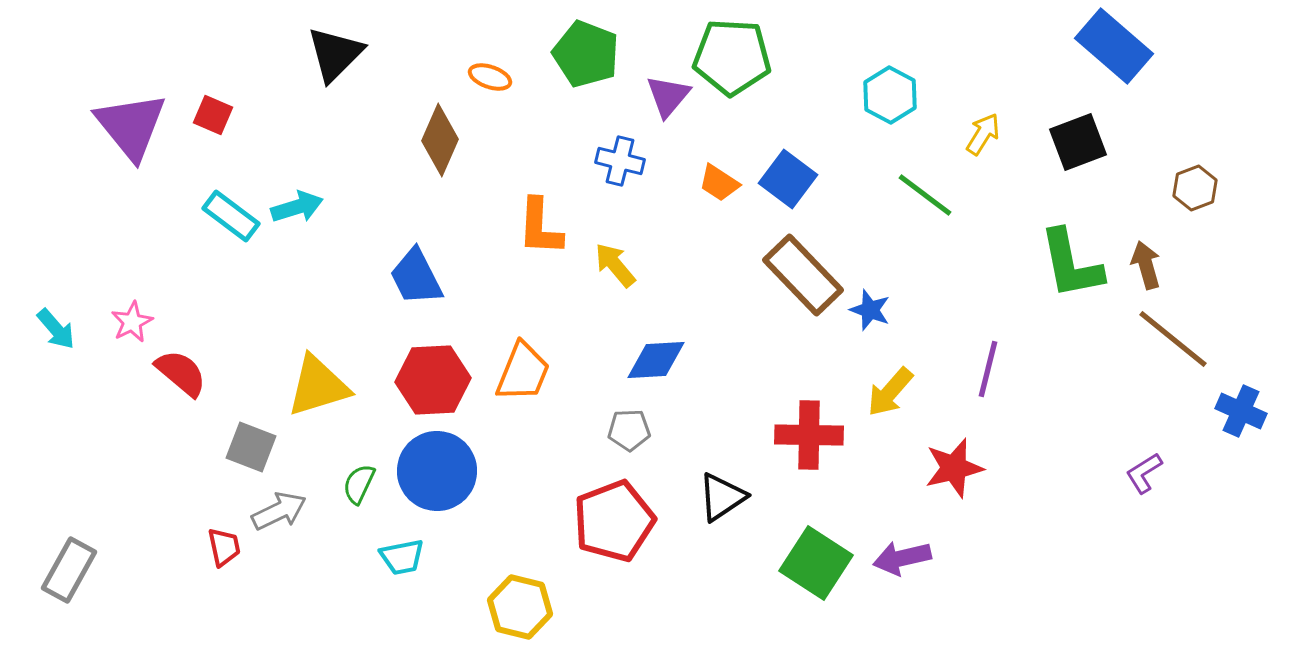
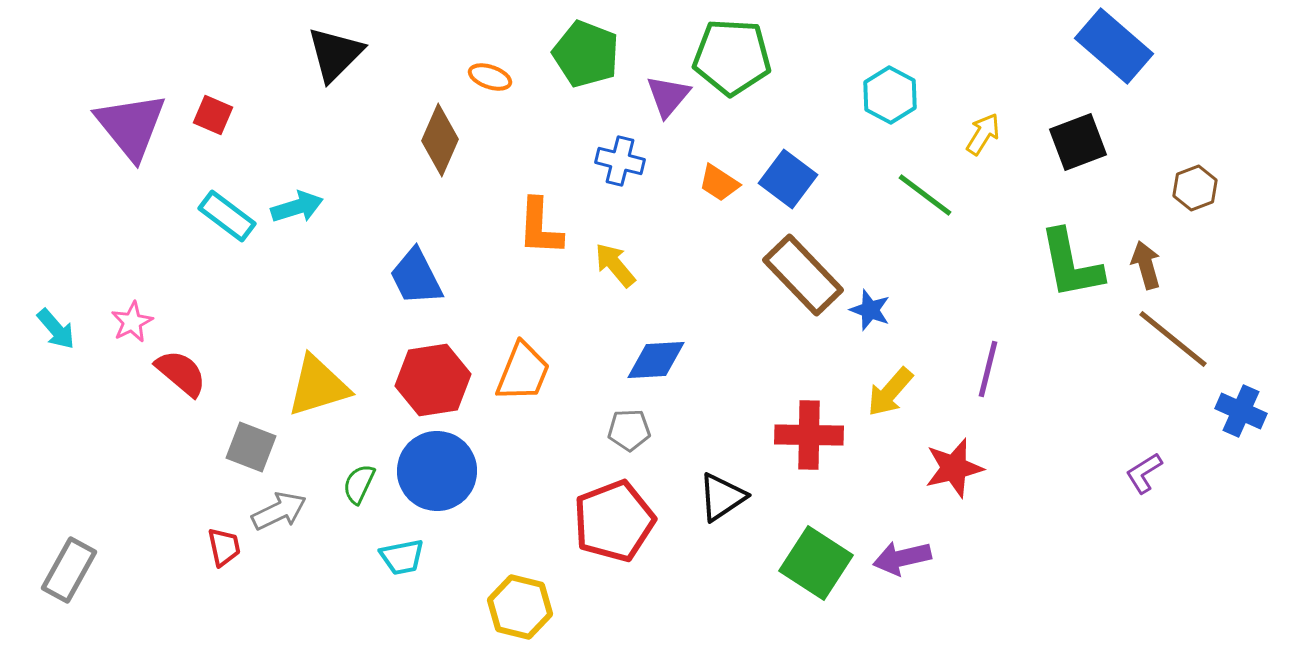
cyan rectangle at (231, 216): moved 4 px left
red hexagon at (433, 380): rotated 6 degrees counterclockwise
